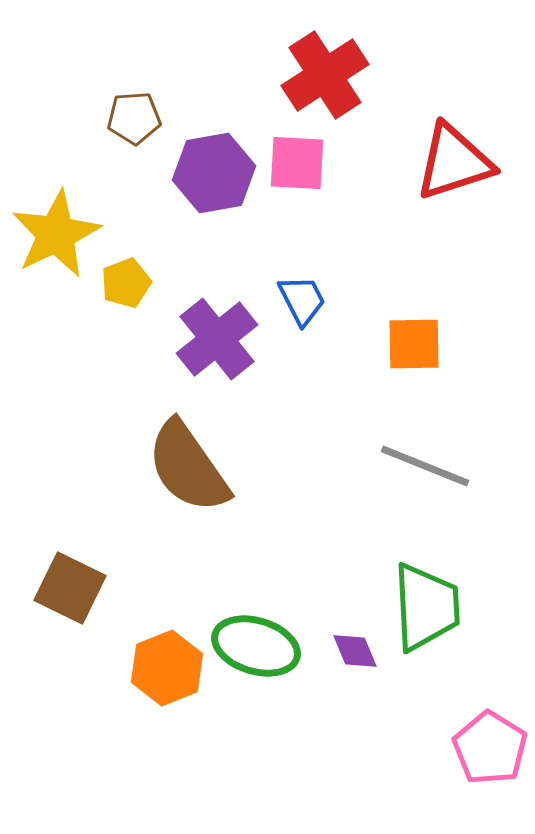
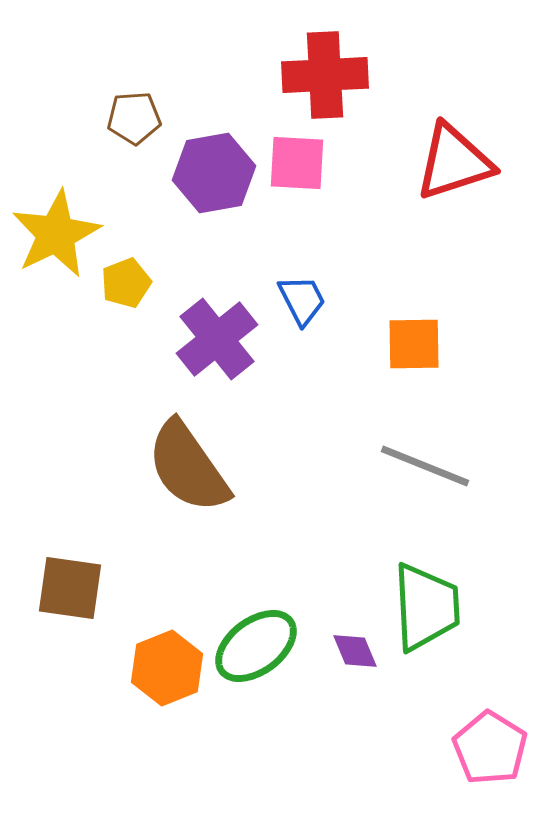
red cross: rotated 30 degrees clockwise
brown square: rotated 18 degrees counterclockwise
green ellipse: rotated 54 degrees counterclockwise
